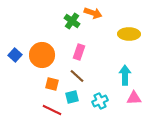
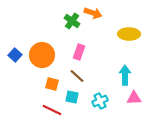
cyan square: rotated 24 degrees clockwise
